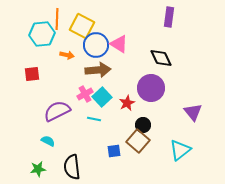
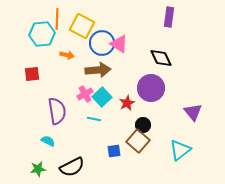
blue circle: moved 6 px right, 2 px up
purple semicircle: rotated 108 degrees clockwise
black semicircle: rotated 110 degrees counterclockwise
